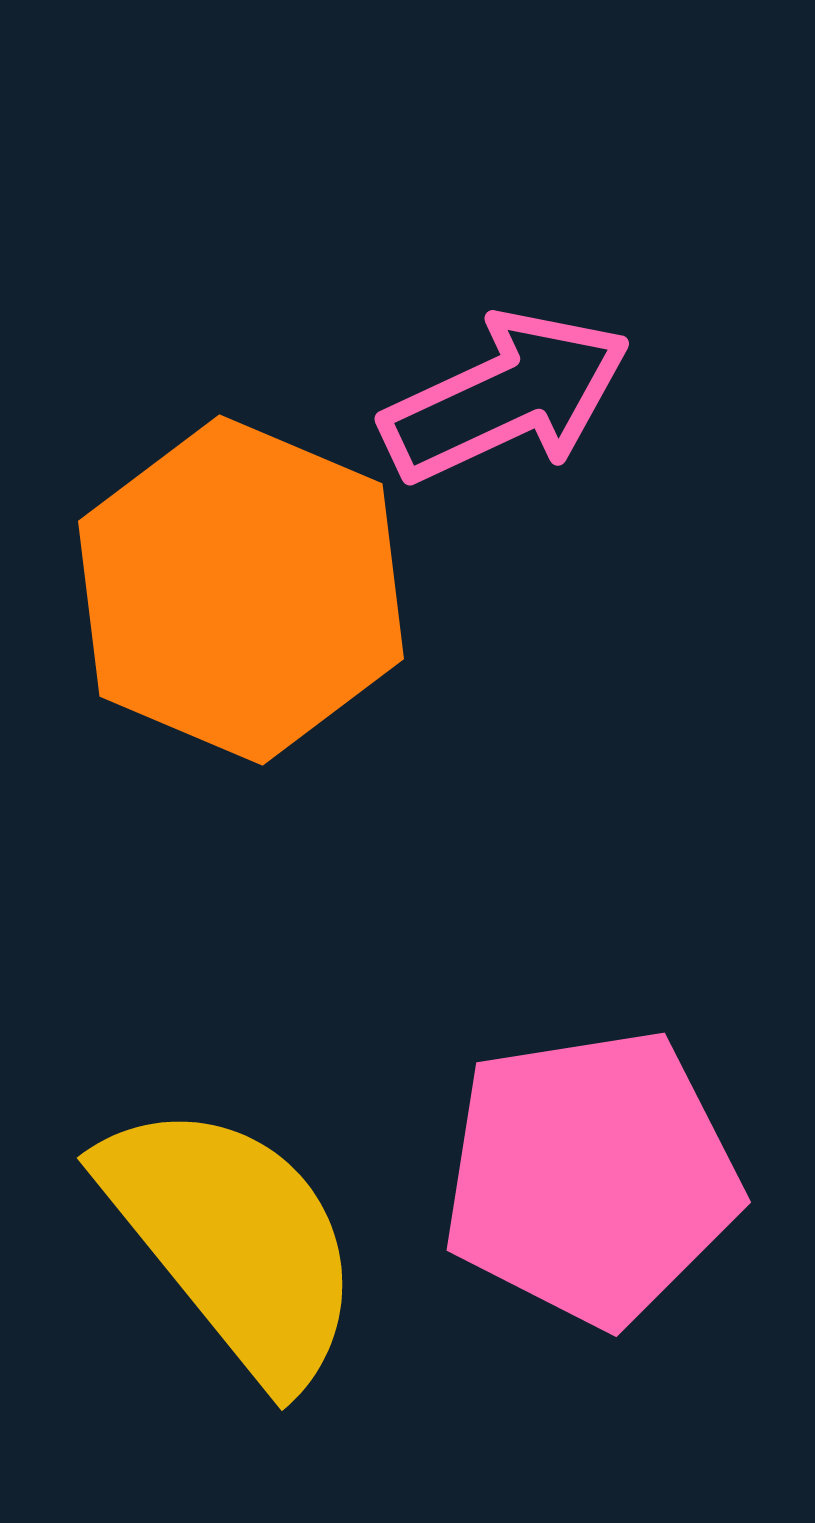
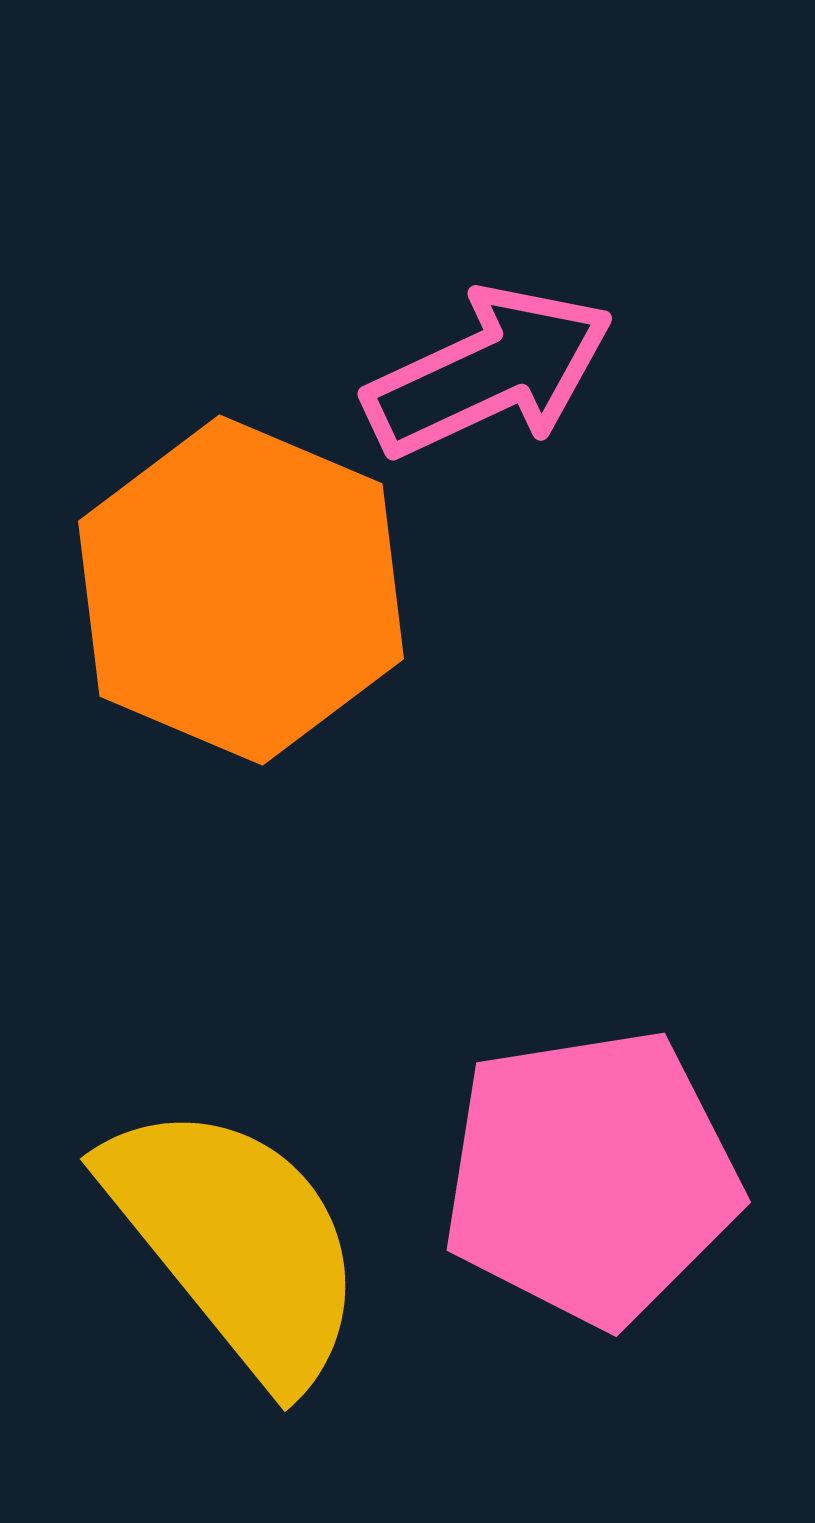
pink arrow: moved 17 px left, 25 px up
yellow semicircle: moved 3 px right, 1 px down
